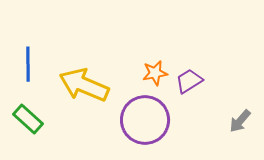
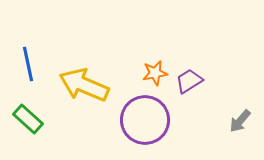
blue line: rotated 12 degrees counterclockwise
